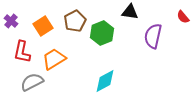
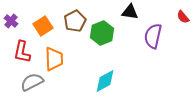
orange trapezoid: rotated 120 degrees clockwise
